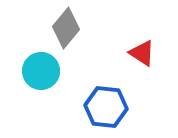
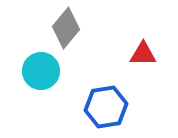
red triangle: moved 1 px right, 1 px down; rotated 32 degrees counterclockwise
blue hexagon: rotated 15 degrees counterclockwise
